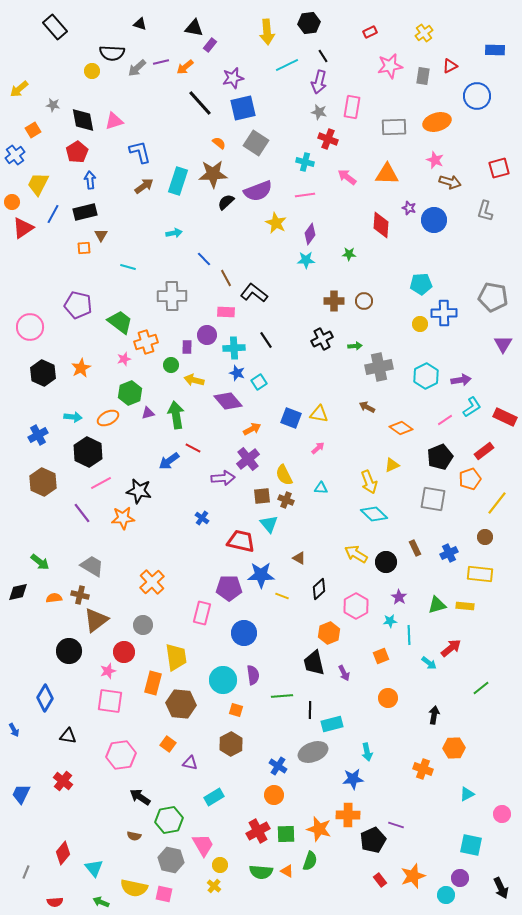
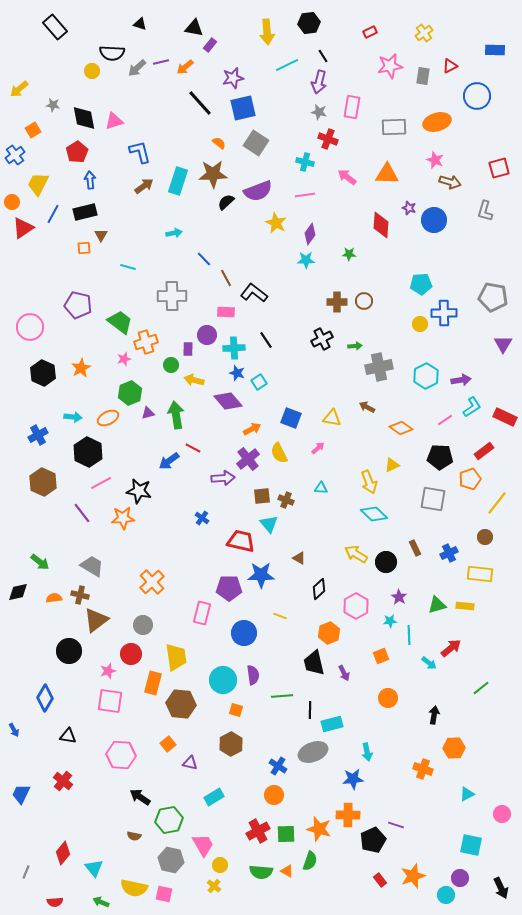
black diamond at (83, 120): moved 1 px right, 2 px up
brown cross at (334, 301): moved 3 px right, 1 px down
purple rectangle at (187, 347): moved 1 px right, 2 px down
yellow triangle at (319, 414): moved 13 px right, 4 px down
black pentagon at (440, 457): rotated 25 degrees clockwise
yellow semicircle at (284, 475): moved 5 px left, 22 px up
yellow line at (282, 596): moved 2 px left, 20 px down
red circle at (124, 652): moved 7 px right, 2 px down
orange square at (168, 744): rotated 14 degrees clockwise
pink hexagon at (121, 755): rotated 12 degrees clockwise
